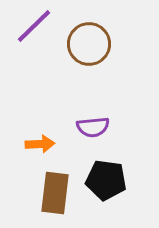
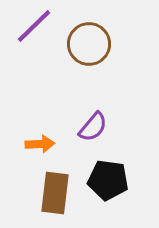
purple semicircle: rotated 44 degrees counterclockwise
black pentagon: moved 2 px right
